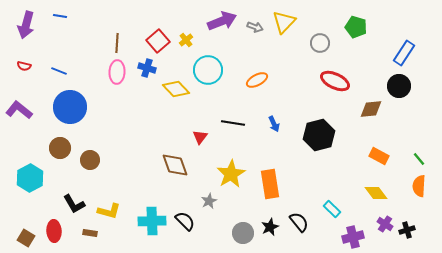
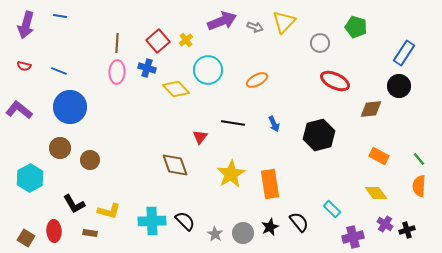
gray star at (209, 201): moved 6 px right, 33 px down; rotated 14 degrees counterclockwise
